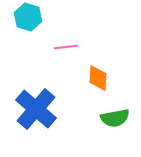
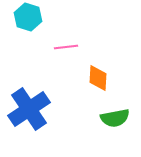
blue cross: moved 7 px left; rotated 15 degrees clockwise
